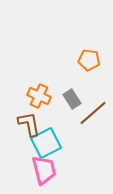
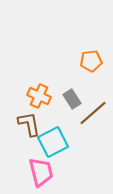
orange pentagon: moved 2 px right, 1 px down; rotated 15 degrees counterclockwise
cyan square: moved 7 px right, 1 px up
pink trapezoid: moved 3 px left, 2 px down
